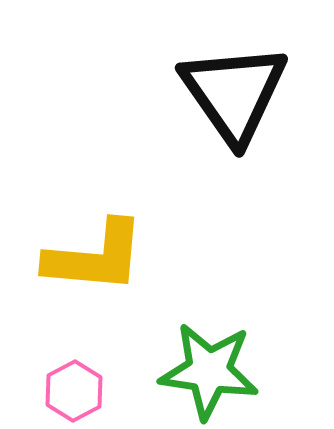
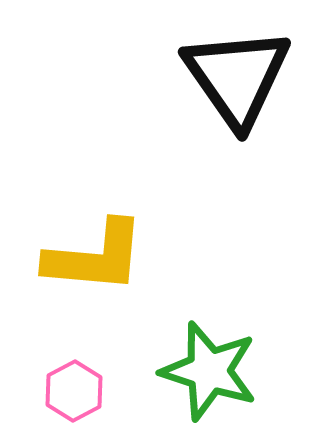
black triangle: moved 3 px right, 16 px up
green star: rotated 10 degrees clockwise
